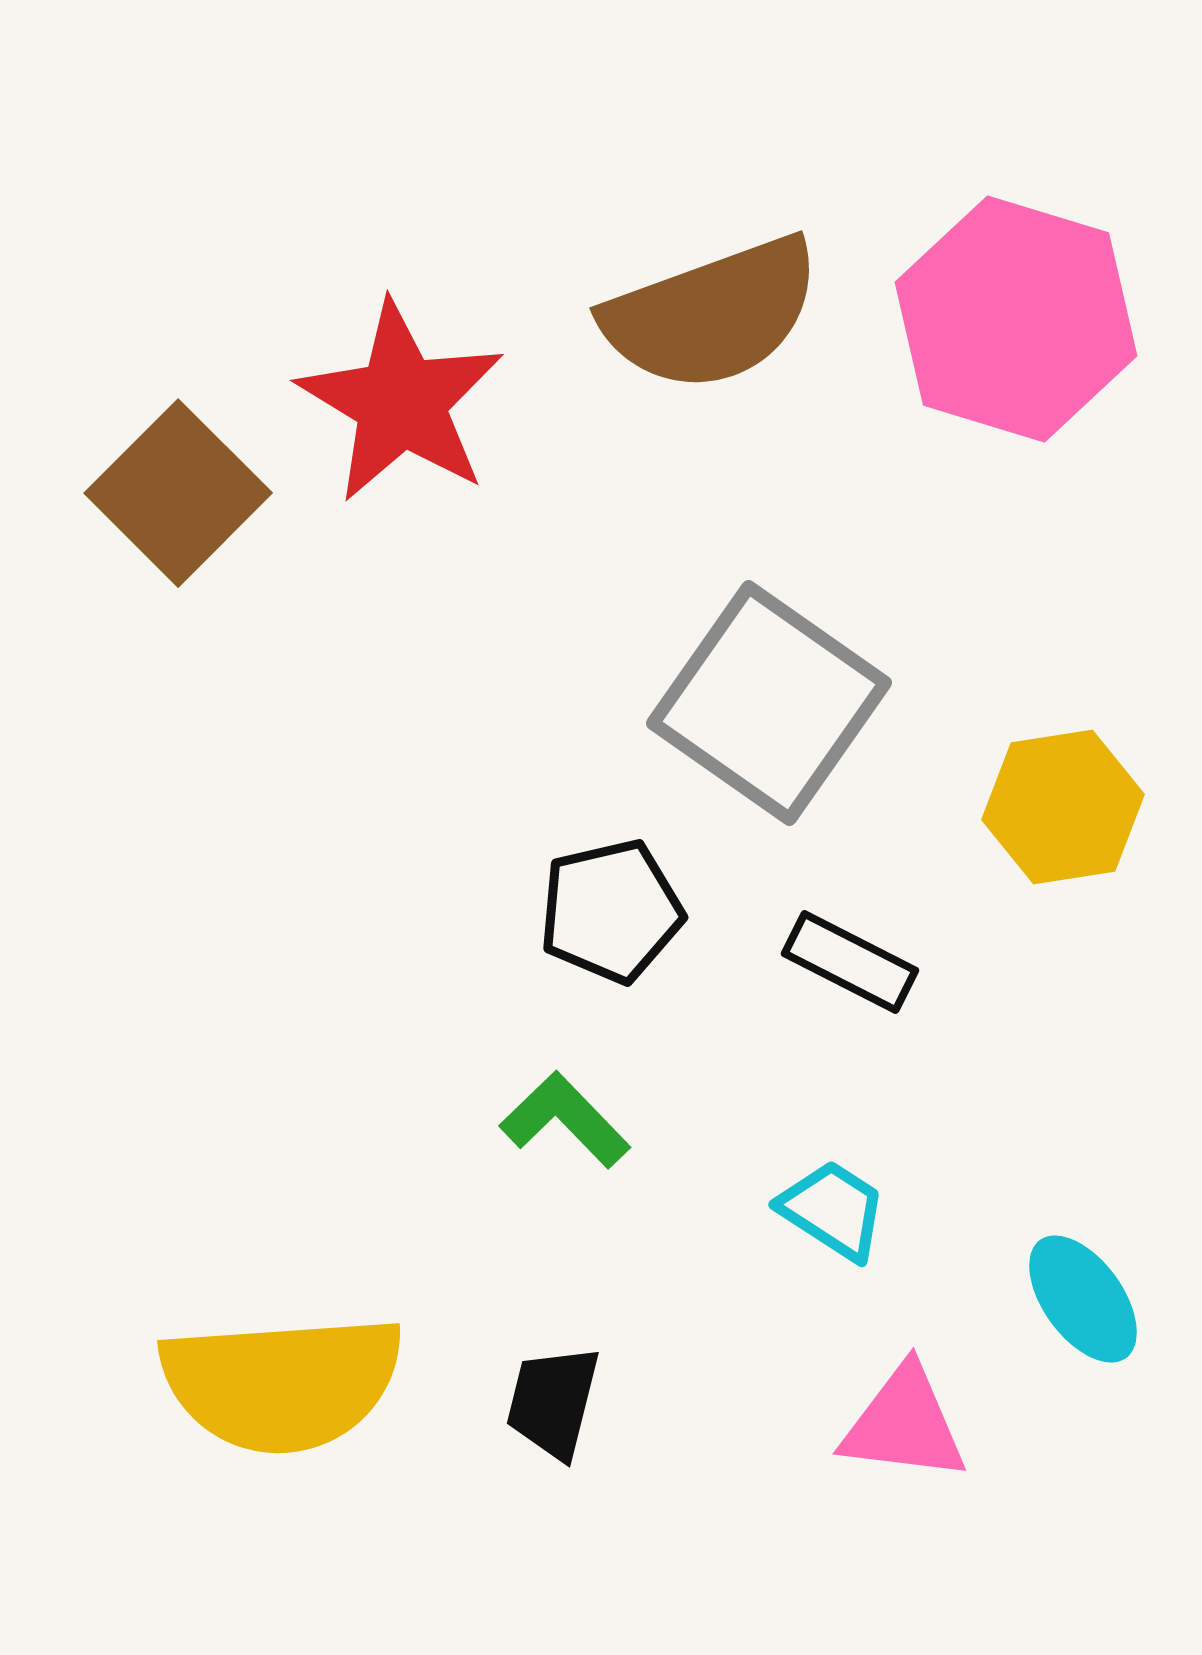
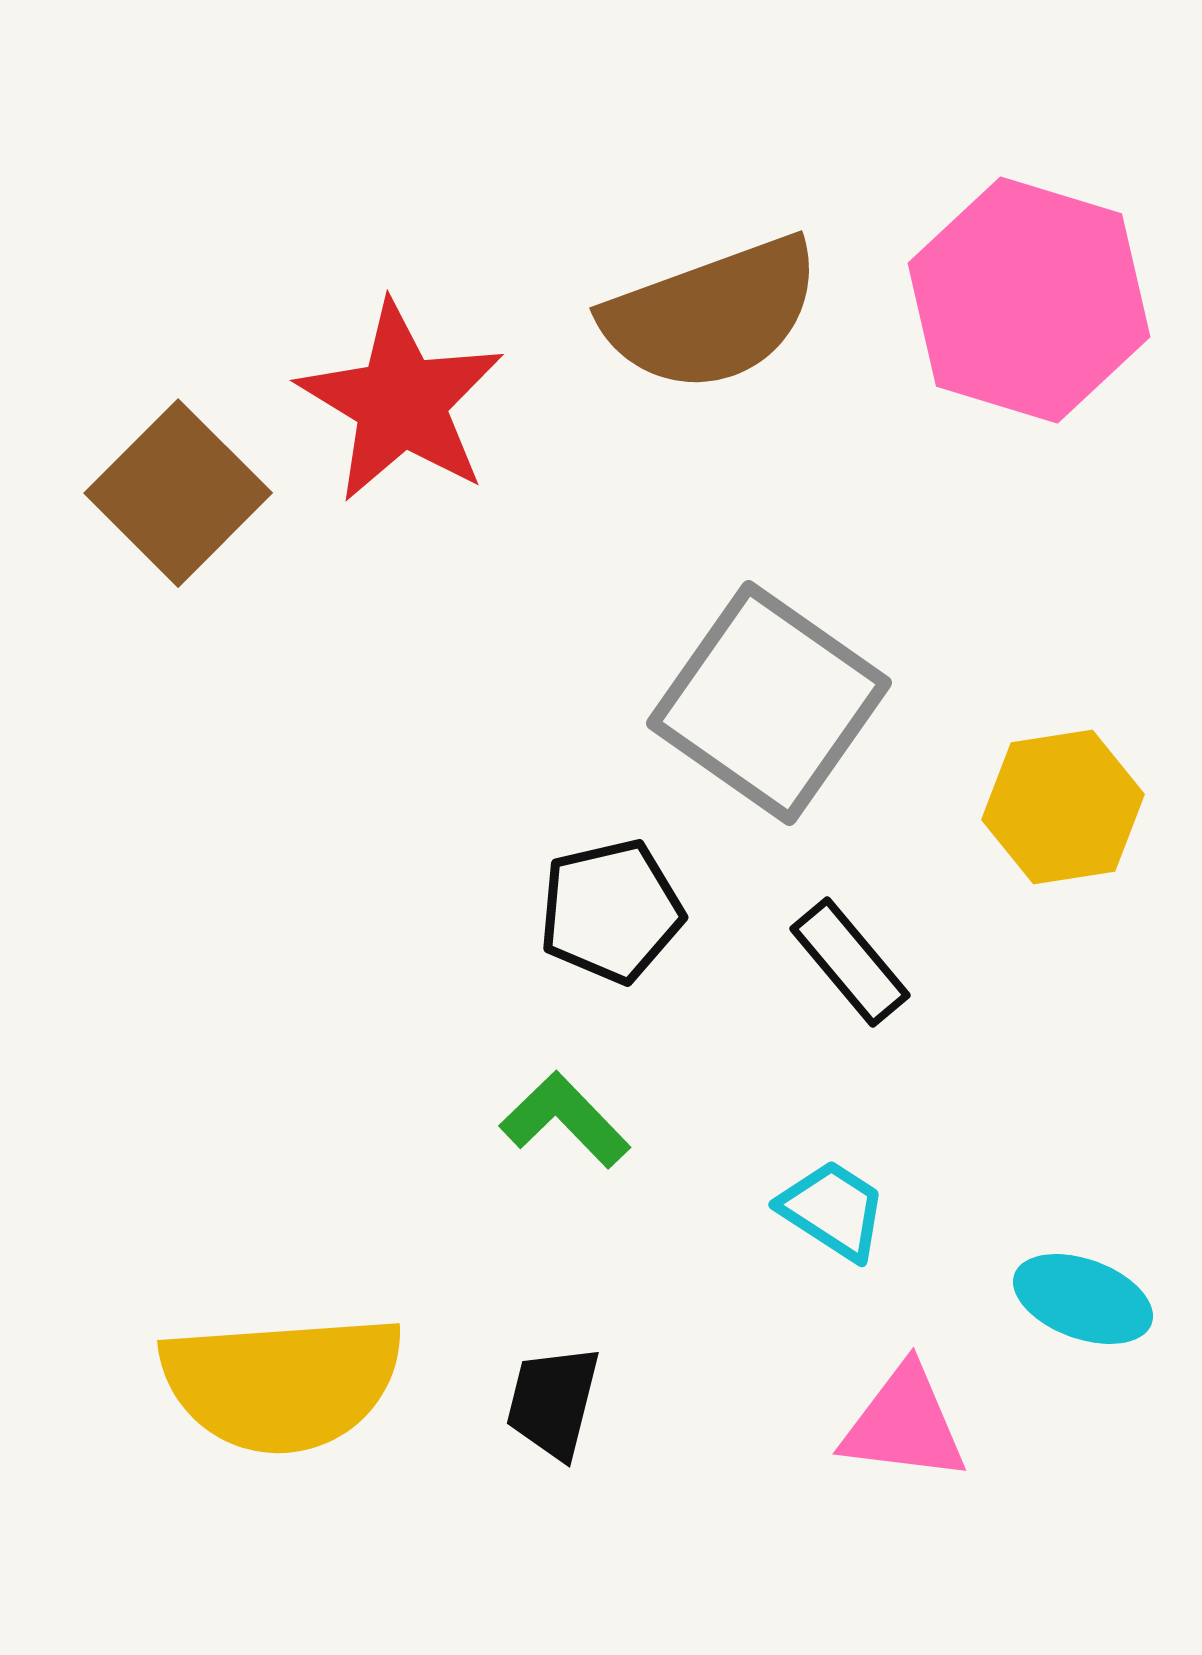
pink hexagon: moved 13 px right, 19 px up
black rectangle: rotated 23 degrees clockwise
cyan ellipse: rotated 34 degrees counterclockwise
